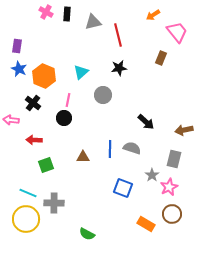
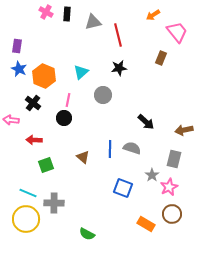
brown triangle: rotated 40 degrees clockwise
